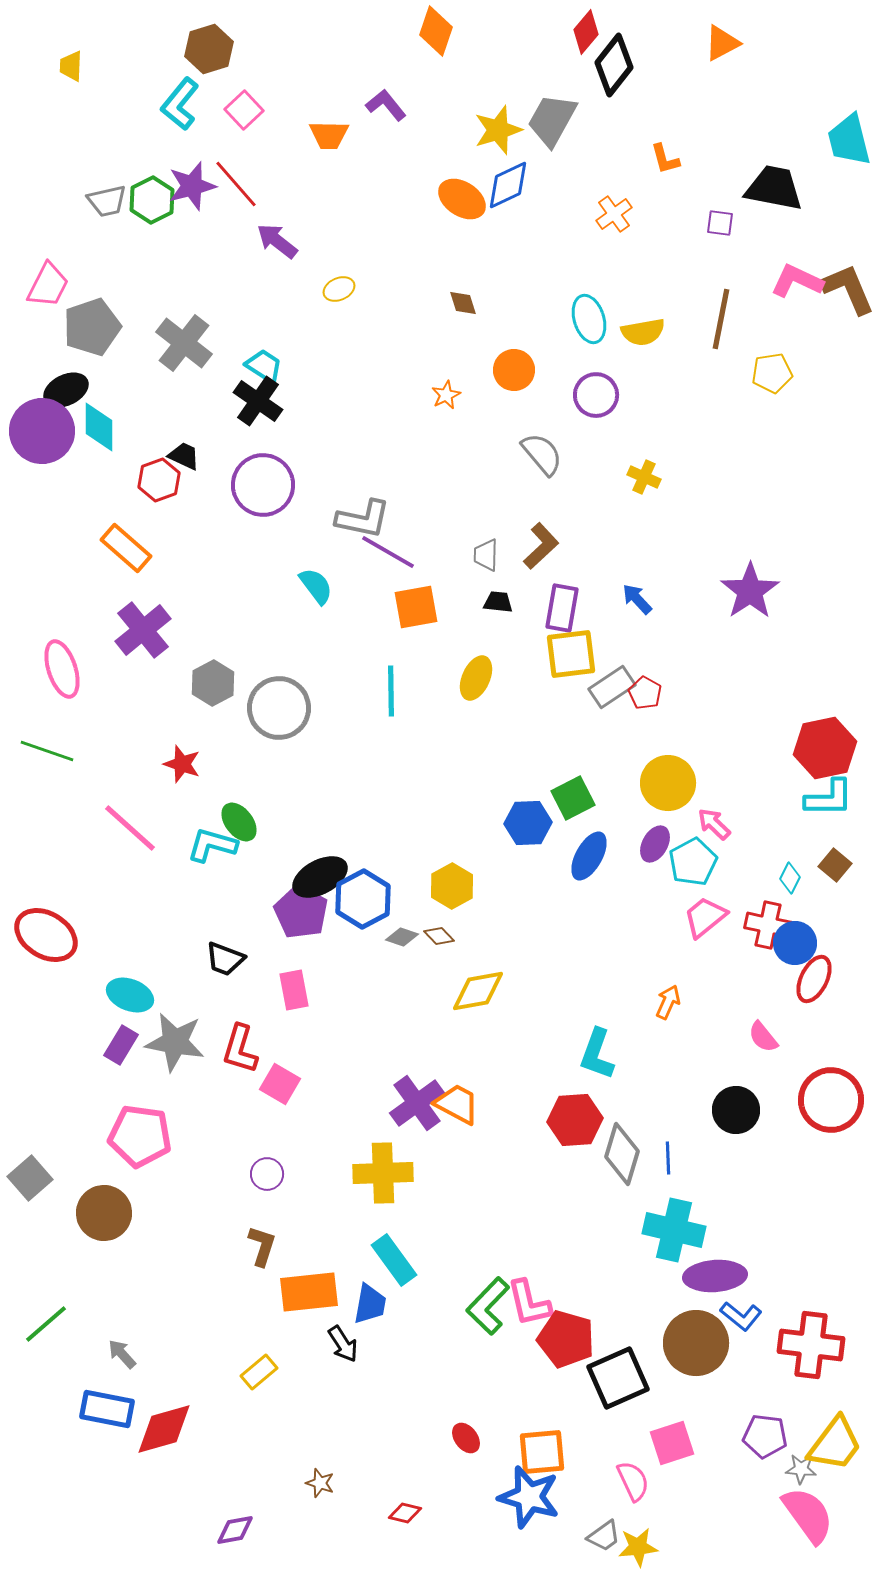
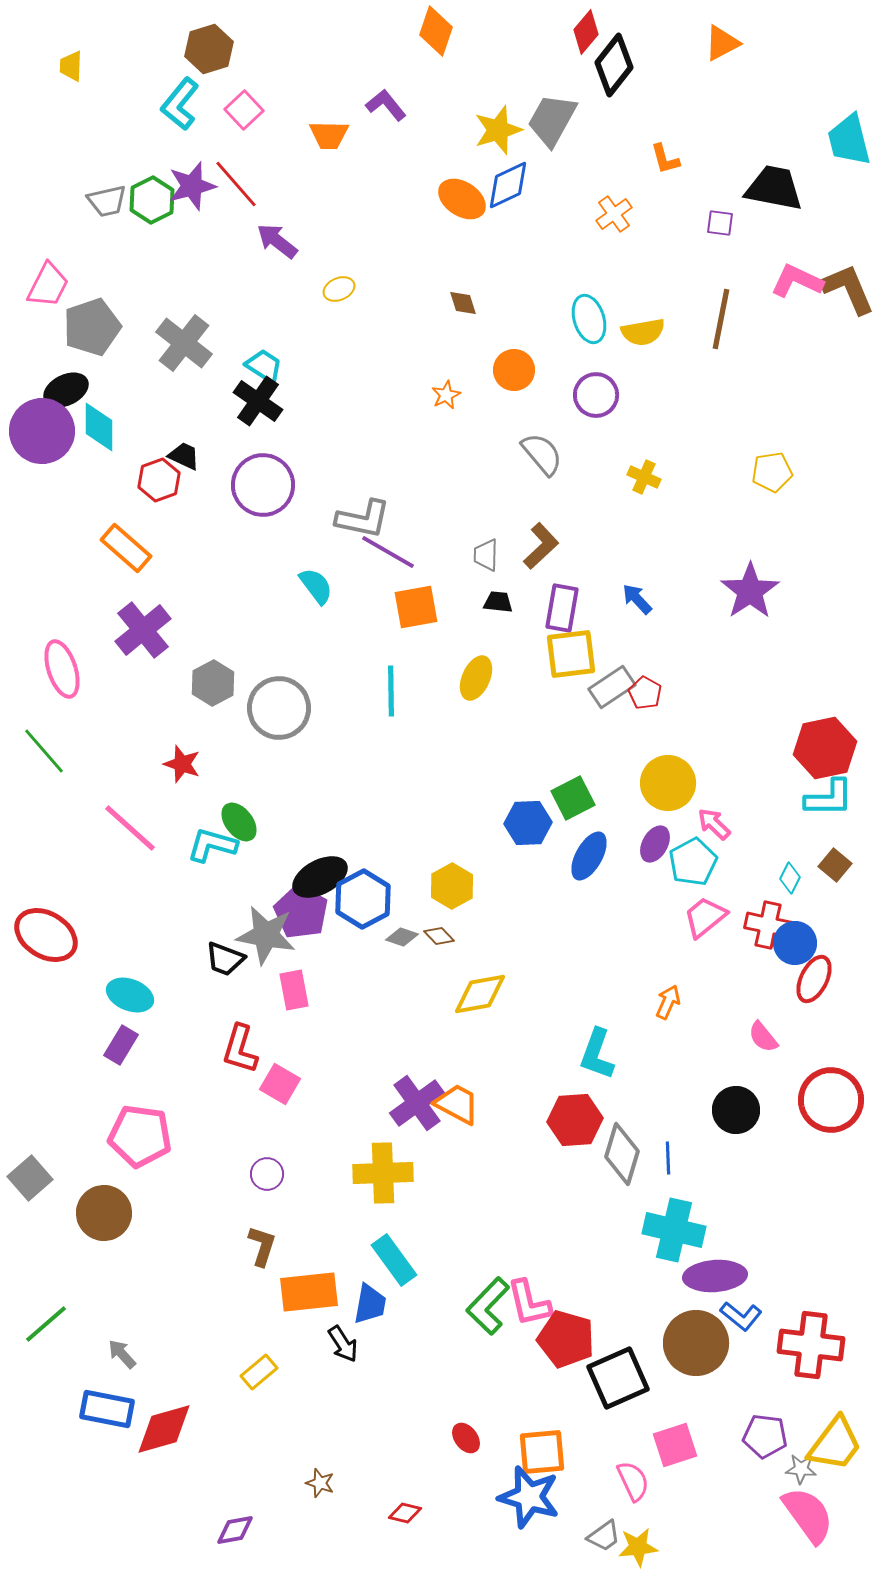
yellow pentagon at (772, 373): moved 99 px down
green line at (47, 751): moved 3 px left; rotated 30 degrees clockwise
yellow diamond at (478, 991): moved 2 px right, 3 px down
gray star at (175, 1042): moved 91 px right, 107 px up
pink square at (672, 1443): moved 3 px right, 2 px down
